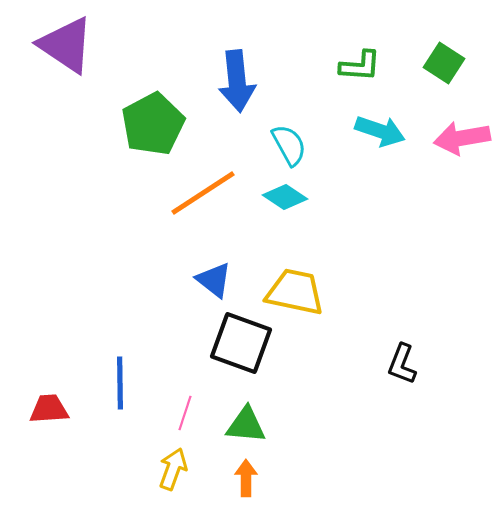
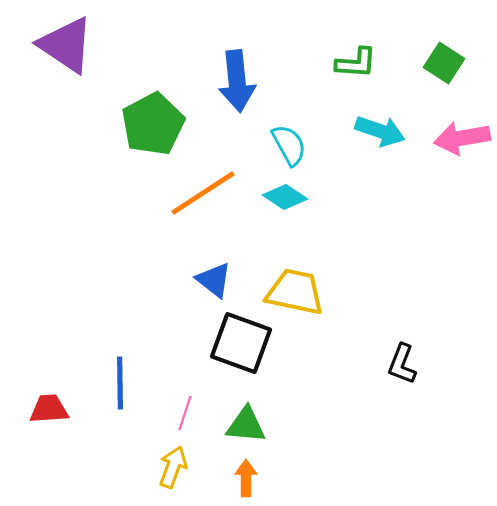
green L-shape: moved 4 px left, 3 px up
yellow arrow: moved 2 px up
